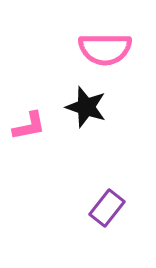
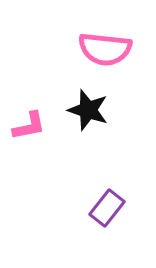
pink semicircle: rotated 6 degrees clockwise
black star: moved 2 px right, 3 px down
